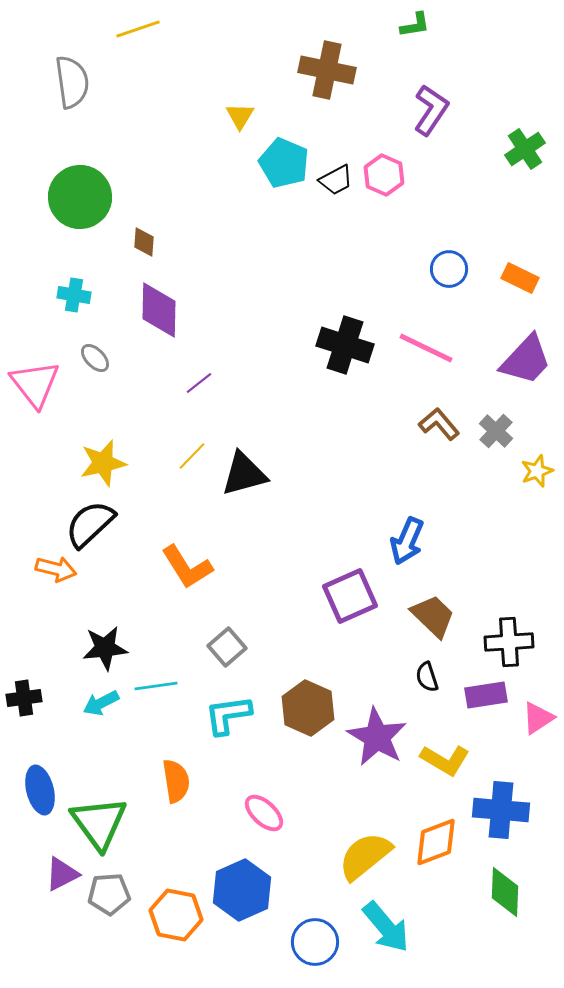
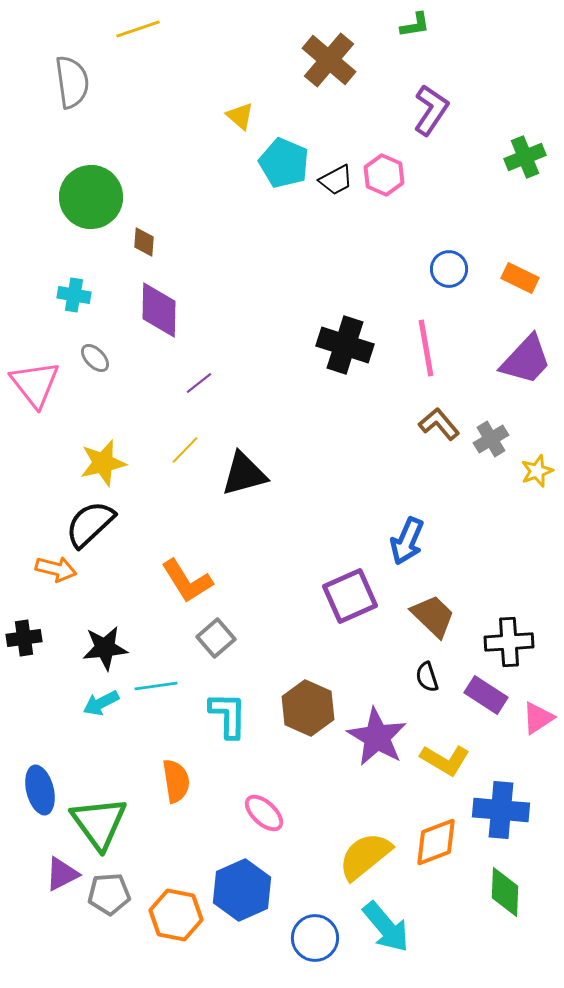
brown cross at (327, 70): moved 2 px right, 10 px up; rotated 28 degrees clockwise
yellow triangle at (240, 116): rotated 20 degrees counterclockwise
green cross at (525, 149): moved 8 px down; rotated 12 degrees clockwise
green circle at (80, 197): moved 11 px right
pink line at (426, 348): rotated 54 degrees clockwise
gray cross at (496, 431): moved 5 px left, 8 px down; rotated 16 degrees clockwise
yellow line at (192, 456): moved 7 px left, 6 px up
orange L-shape at (187, 567): moved 14 px down
gray square at (227, 647): moved 11 px left, 9 px up
purple rectangle at (486, 695): rotated 42 degrees clockwise
black cross at (24, 698): moved 60 px up
cyan L-shape at (228, 715): rotated 99 degrees clockwise
blue circle at (315, 942): moved 4 px up
